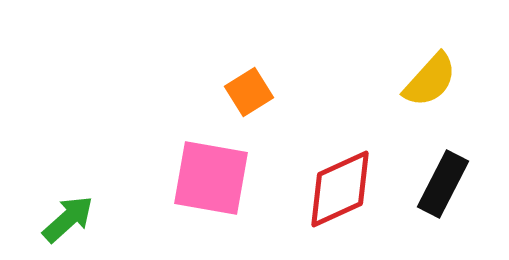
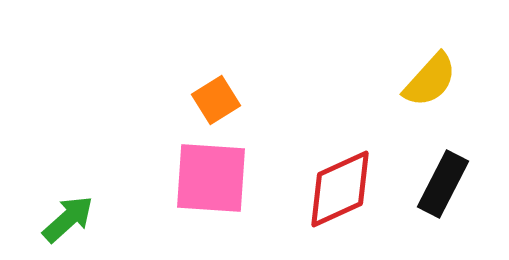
orange square: moved 33 px left, 8 px down
pink square: rotated 6 degrees counterclockwise
